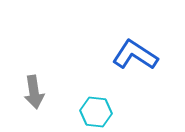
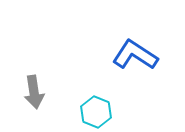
cyan hexagon: rotated 16 degrees clockwise
